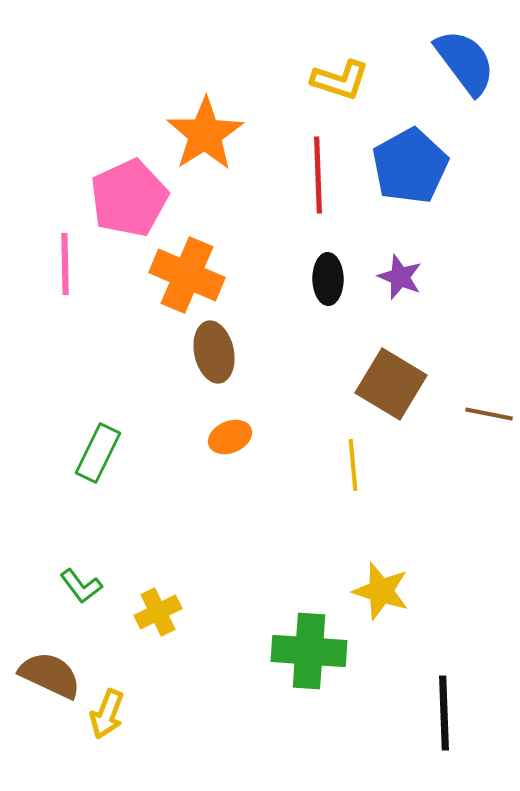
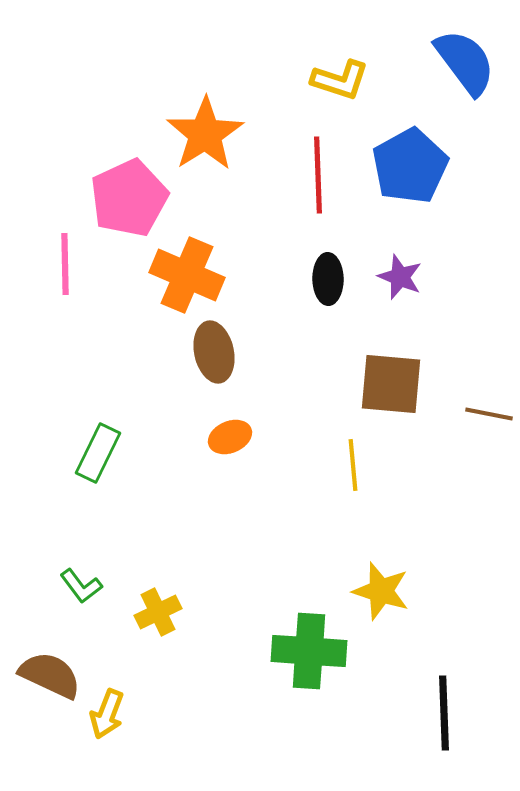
brown square: rotated 26 degrees counterclockwise
